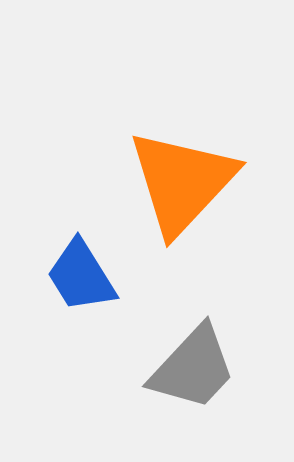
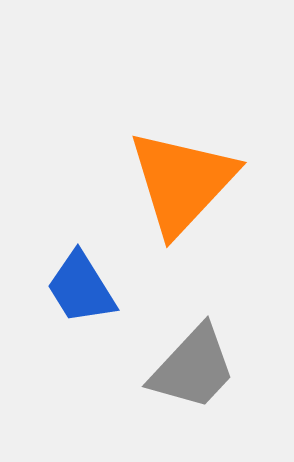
blue trapezoid: moved 12 px down
